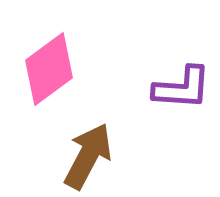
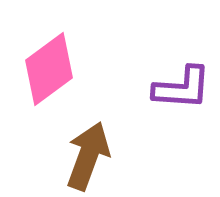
brown arrow: rotated 8 degrees counterclockwise
